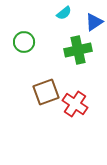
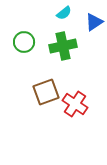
green cross: moved 15 px left, 4 px up
